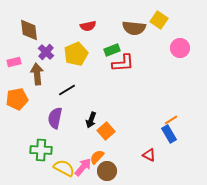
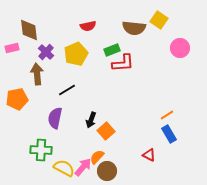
pink rectangle: moved 2 px left, 14 px up
orange line: moved 4 px left, 5 px up
